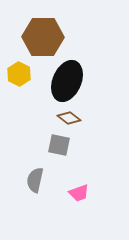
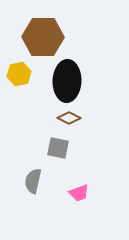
yellow hexagon: rotated 20 degrees clockwise
black ellipse: rotated 21 degrees counterclockwise
brown diamond: rotated 10 degrees counterclockwise
gray square: moved 1 px left, 3 px down
gray semicircle: moved 2 px left, 1 px down
